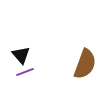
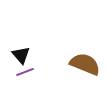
brown semicircle: rotated 88 degrees counterclockwise
